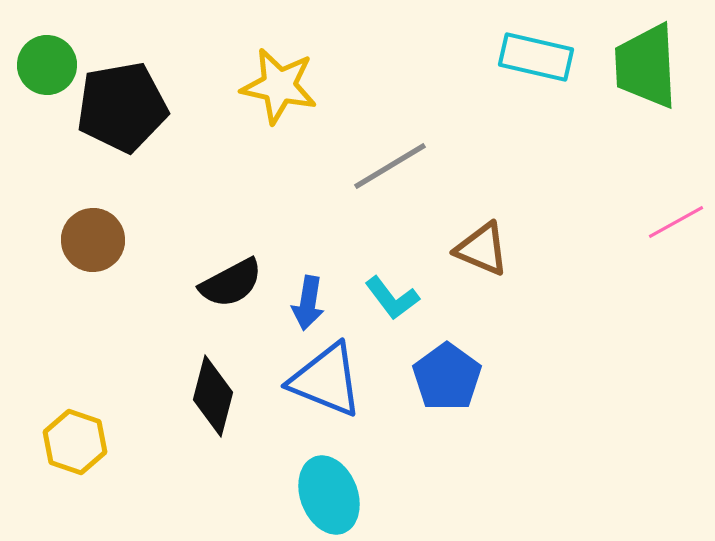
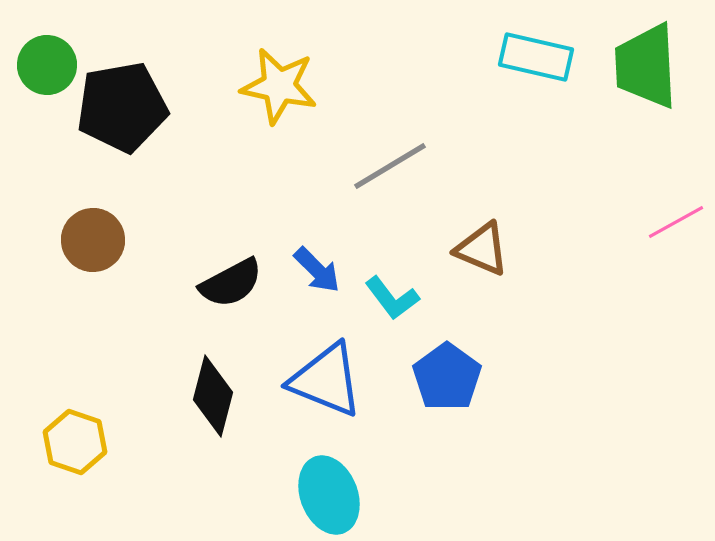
blue arrow: moved 9 px right, 33 px up; rotated 54 degrees counterclockwise
